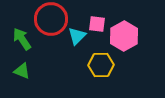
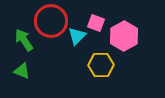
red circle: moved 2 px down
pink square: moved 1 px left, 1 px up; rotated 12 degrees clockwise
green arrow: moved 2 px right, 1 px down
